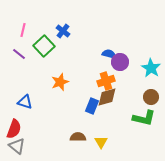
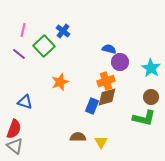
blue semicircle: moved 5 px up
gray triangle: moved 2 px left
